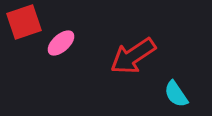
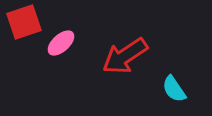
red arrow: moved 8 px left
cyan semicircle: moved 2 px left, 5 px up
